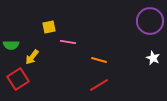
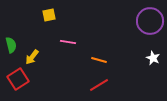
yellow square: moved 12 px up
green semicircle: rotated 105 degrees counterclockwise
